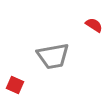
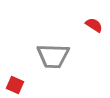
gray trapezoid: rotated 12 degrees clockwise
